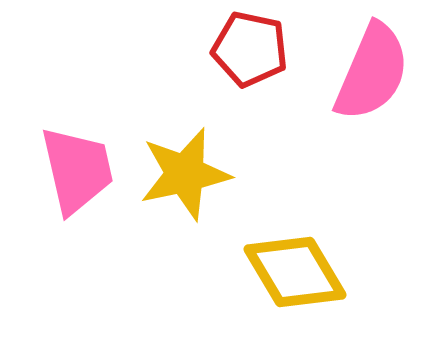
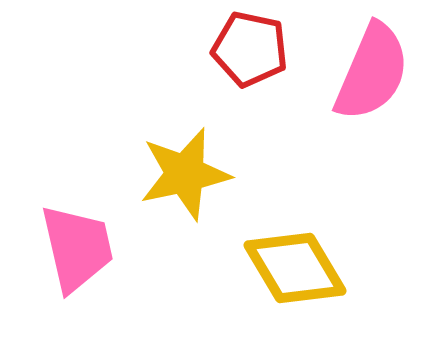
pink trapezoid: moved 78 px down
yellow diamond: moved 4 px up
